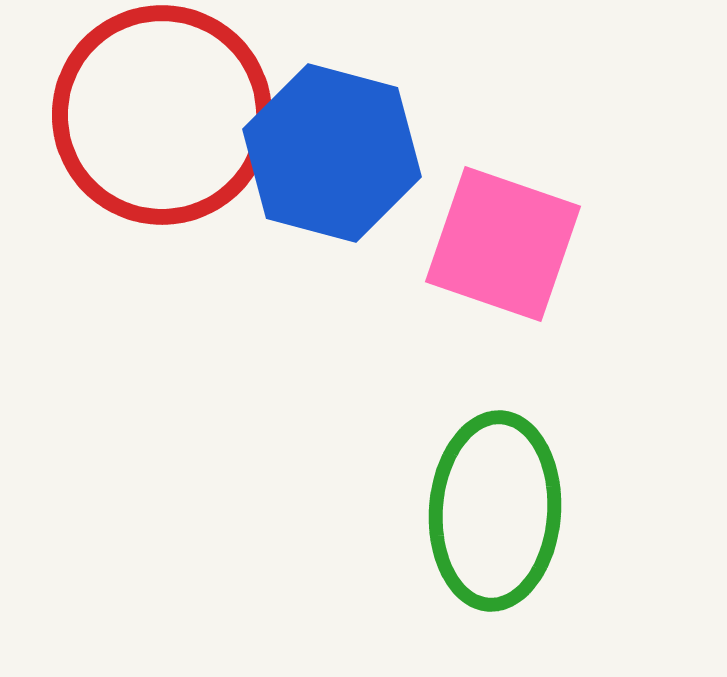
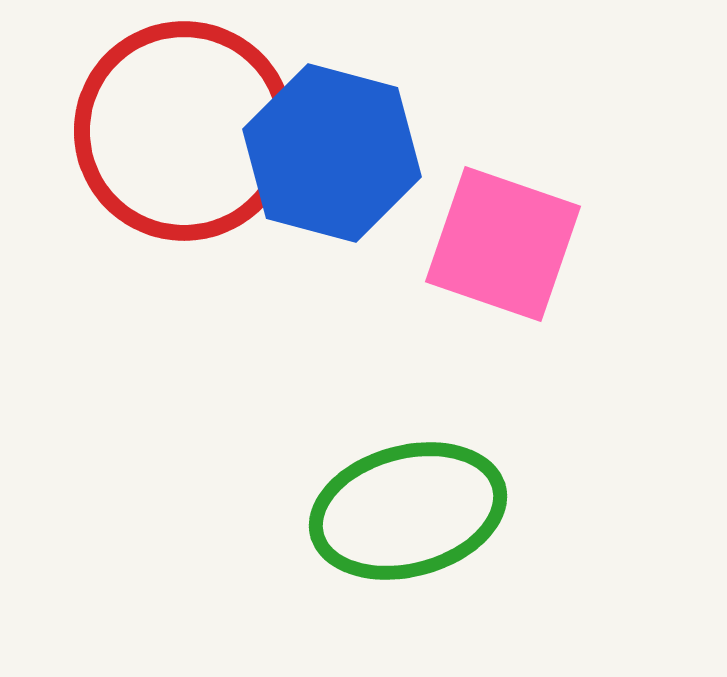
red circle: moved 22 px right, 16 px down
green ellipse: moved 87 px left; rotated 71 degrees clockwise
